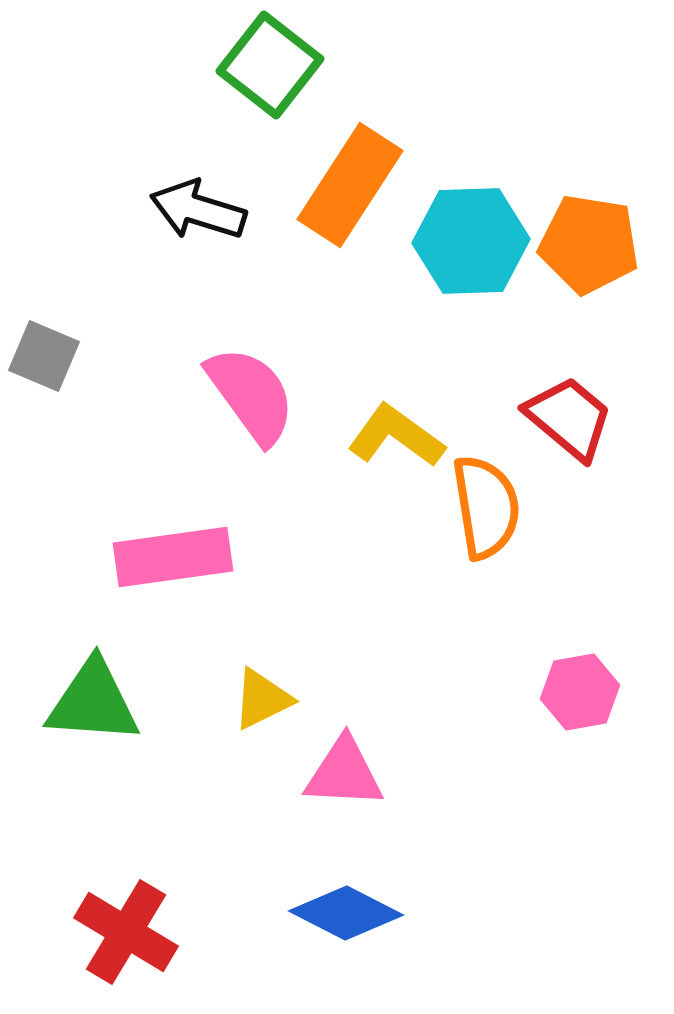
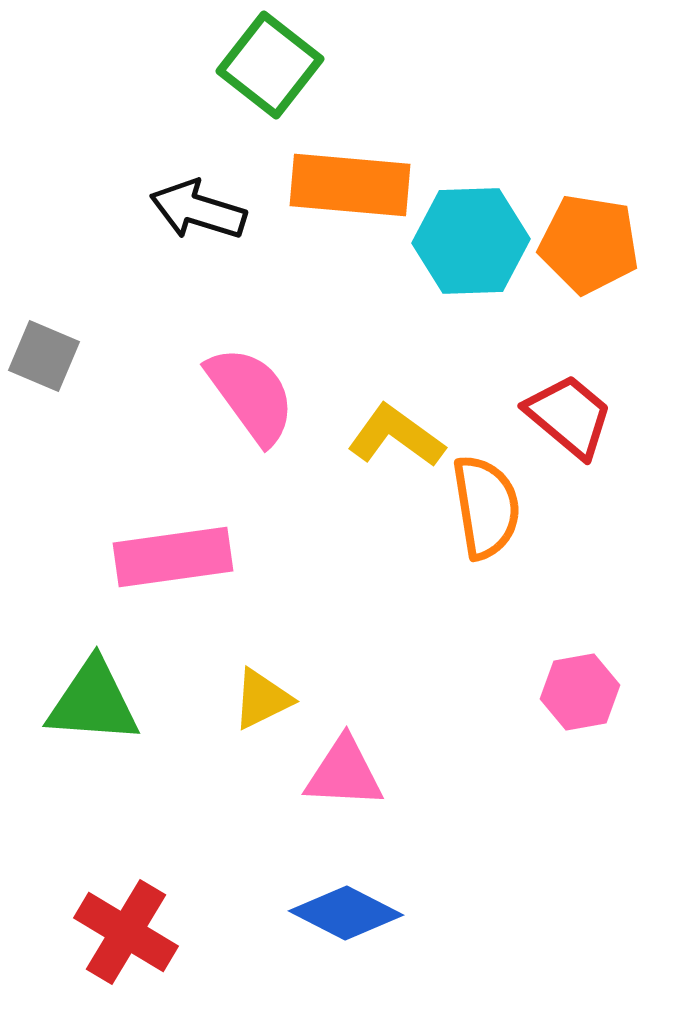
orange rectangle: rotated 62 degrees clockwise
red trapezoid: moved 2 px up
